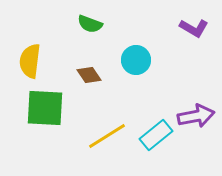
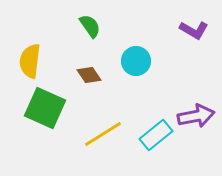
green semicircle: moved 2 px down; rotated 145 degrees counterclockwise
purple L-shape: moved 2 px down
cyan circle: moved 1 px down
green square: rotated 21 degrees clockwise
yellow line: moved 4 px left, 2 px up
